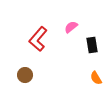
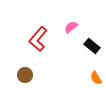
black rectangle: moved 1 px down; rotated 42 degrees counterclockwise
